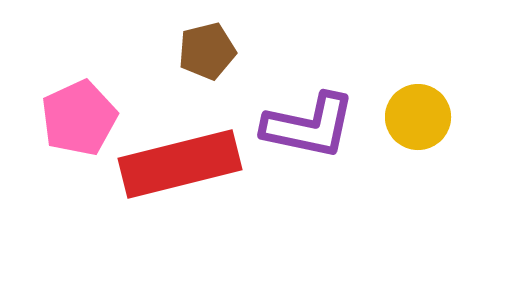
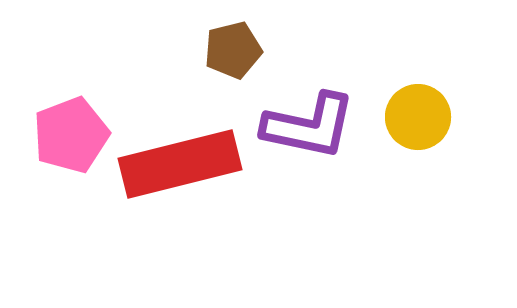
brown pentagon: moved 26 px right, 1 px up
pink pentagon: moved 8 px left, 17 px down; rotated 4 degrees clockwise
